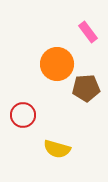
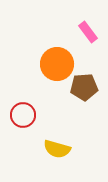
brown pentagon: moved 2 px left, 1 px up
